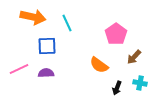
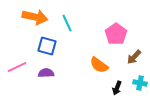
orange arrow: moved 2 px right
blue square: rotated 18 degrees clockwise
pink line: moved 2 px left, 2 px up
